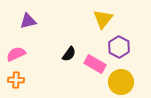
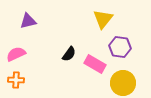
purple hexagon: moved 1 px right; rotated 20 degrees counterclockwise
yellow circle: moved 2 px right, 1 px down
